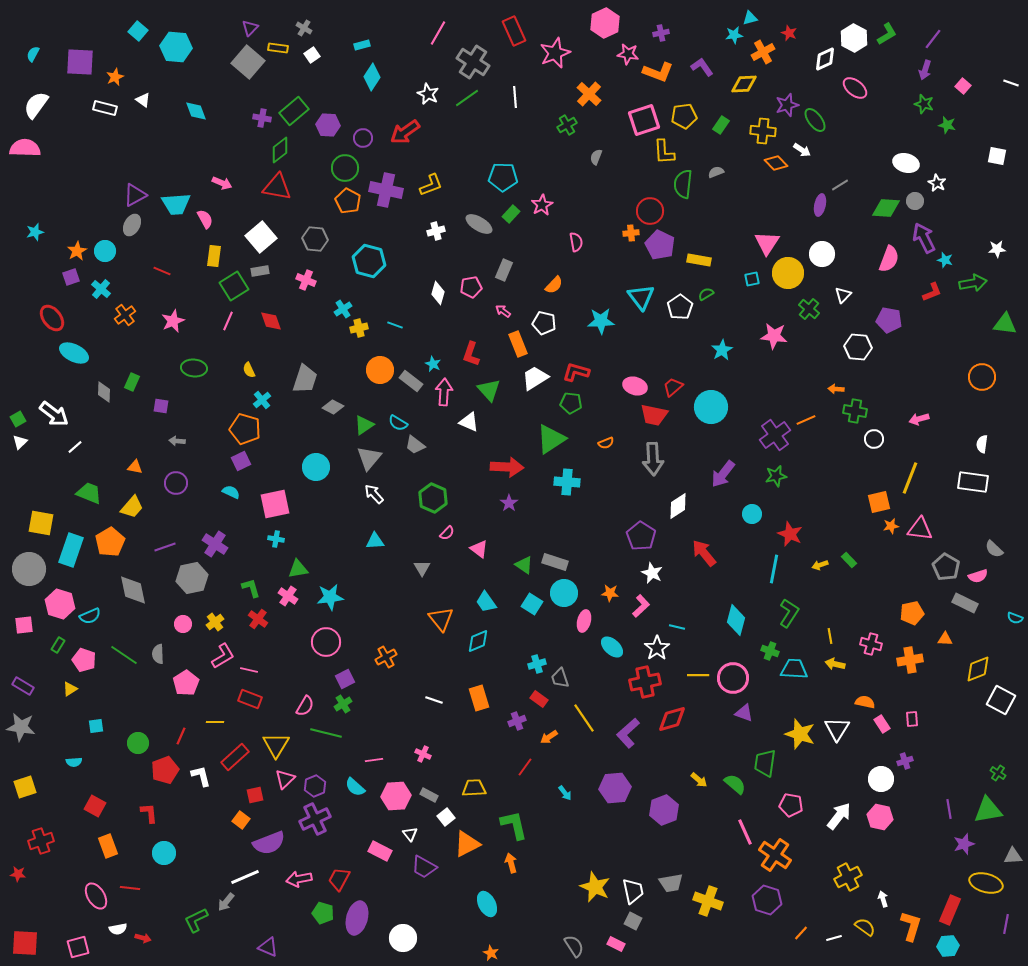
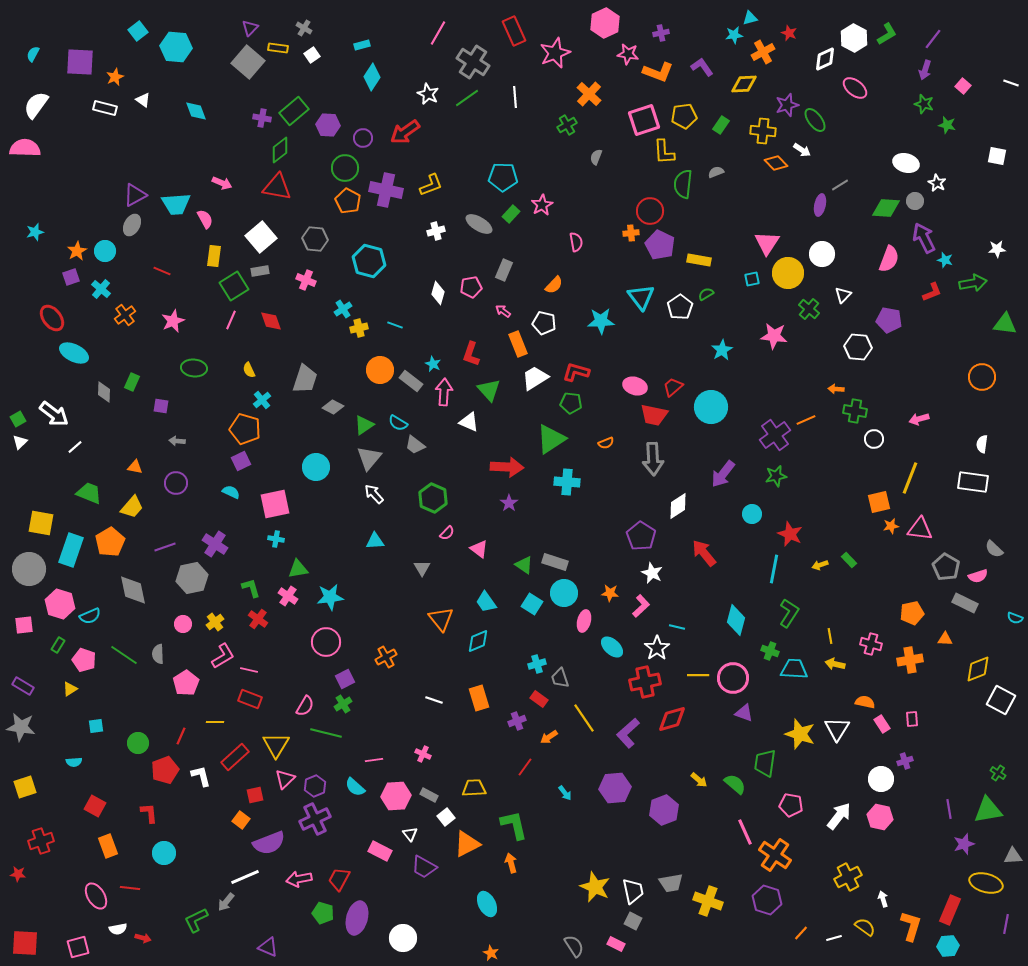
cyan square at (138, 31): rotated 12 degrees clockwise
pink line at (228, 321): moved 3 px right, 1 px up
